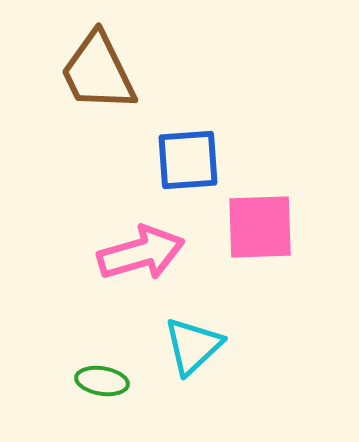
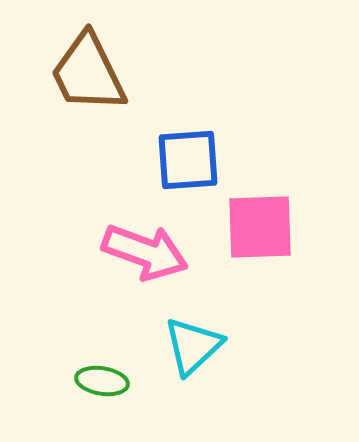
brown trapezoid: moved 10 px left, 1 px down
pink arrow: moved 4 px right, 1 px up; rotated 36 degrees clockwise
